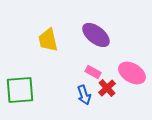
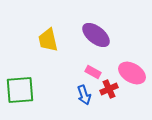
red cross: moved 2 px right, 1 px down; rotated 18 degrees clockwise
